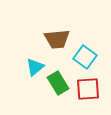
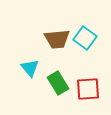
cyan square: moved 19 px up
cyan triangle: moved 5 px left, 1 px down; rotated 30 degrees counterclockwise
